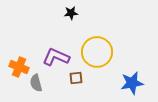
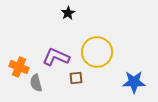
black star: moved 3 px left; rotated 24 degrees counterclockwise
blue star: moved 2 px right, 1 px up; rotated 10 degrees clockwise
